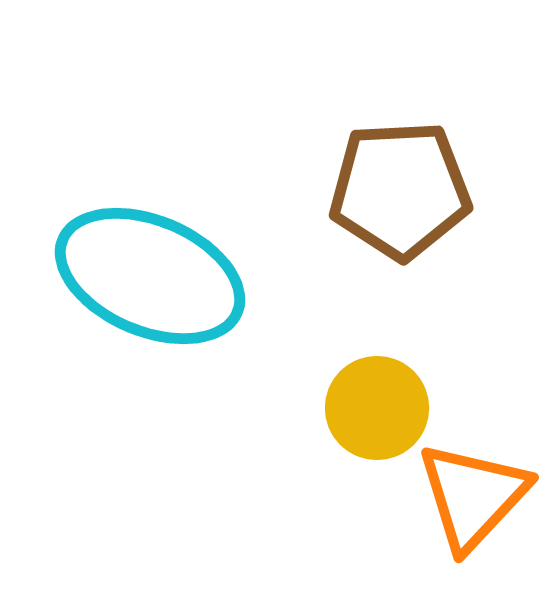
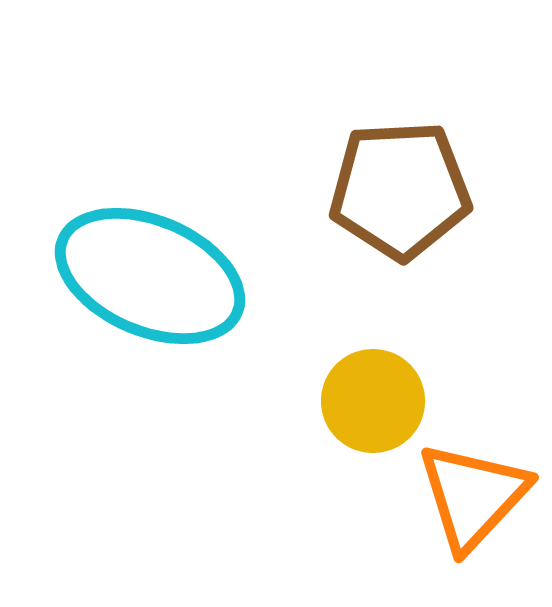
yellow circle: moved 4 px left, 7 px up
